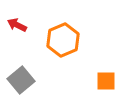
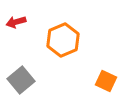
red arrow: moved 1 px left, 3 px up; rotated 42 degrees counterclockwise
orange square: rotated 25 degrees clockwise
